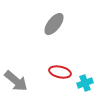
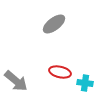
gray ellipse: rotated 15 degrees clockwise
cyan cross: rotated 28 degrees clockwise
